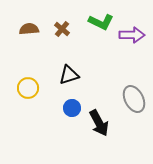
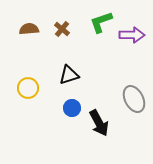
green L-shape: rotated 135 degrees clockwise
